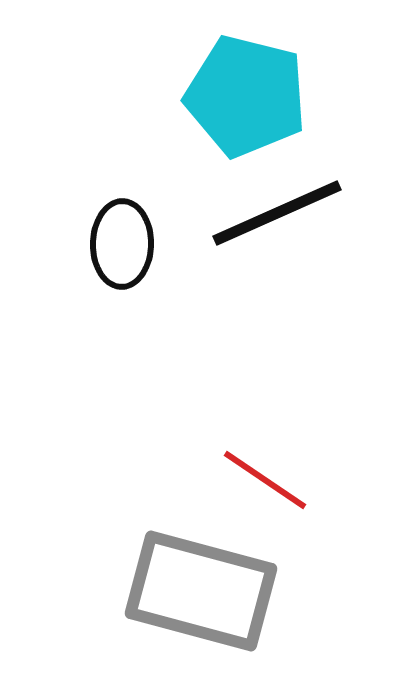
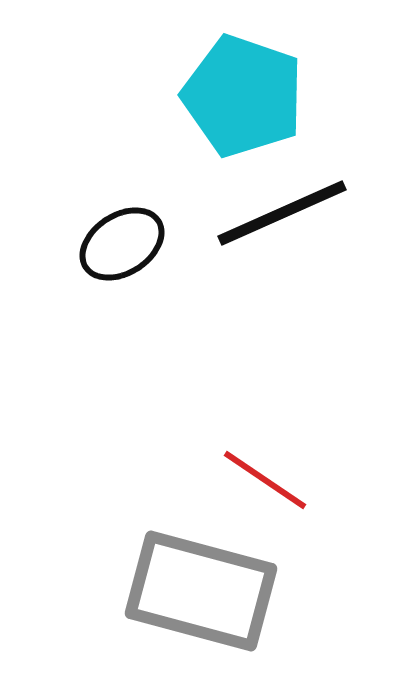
cyan pentagon: moved 3 px left; rotated 5 degrees clockwise
black line: moved 5 px right
black ellipse: rotated 56 degrees clockwise
